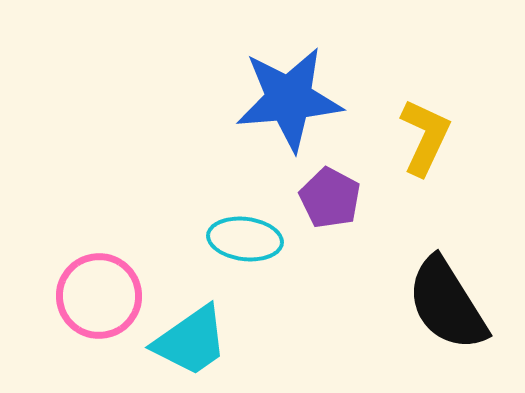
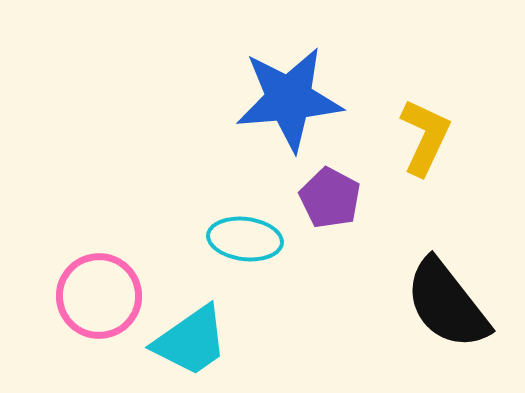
black semicircle: rotated 6 degrees counterclockwise
